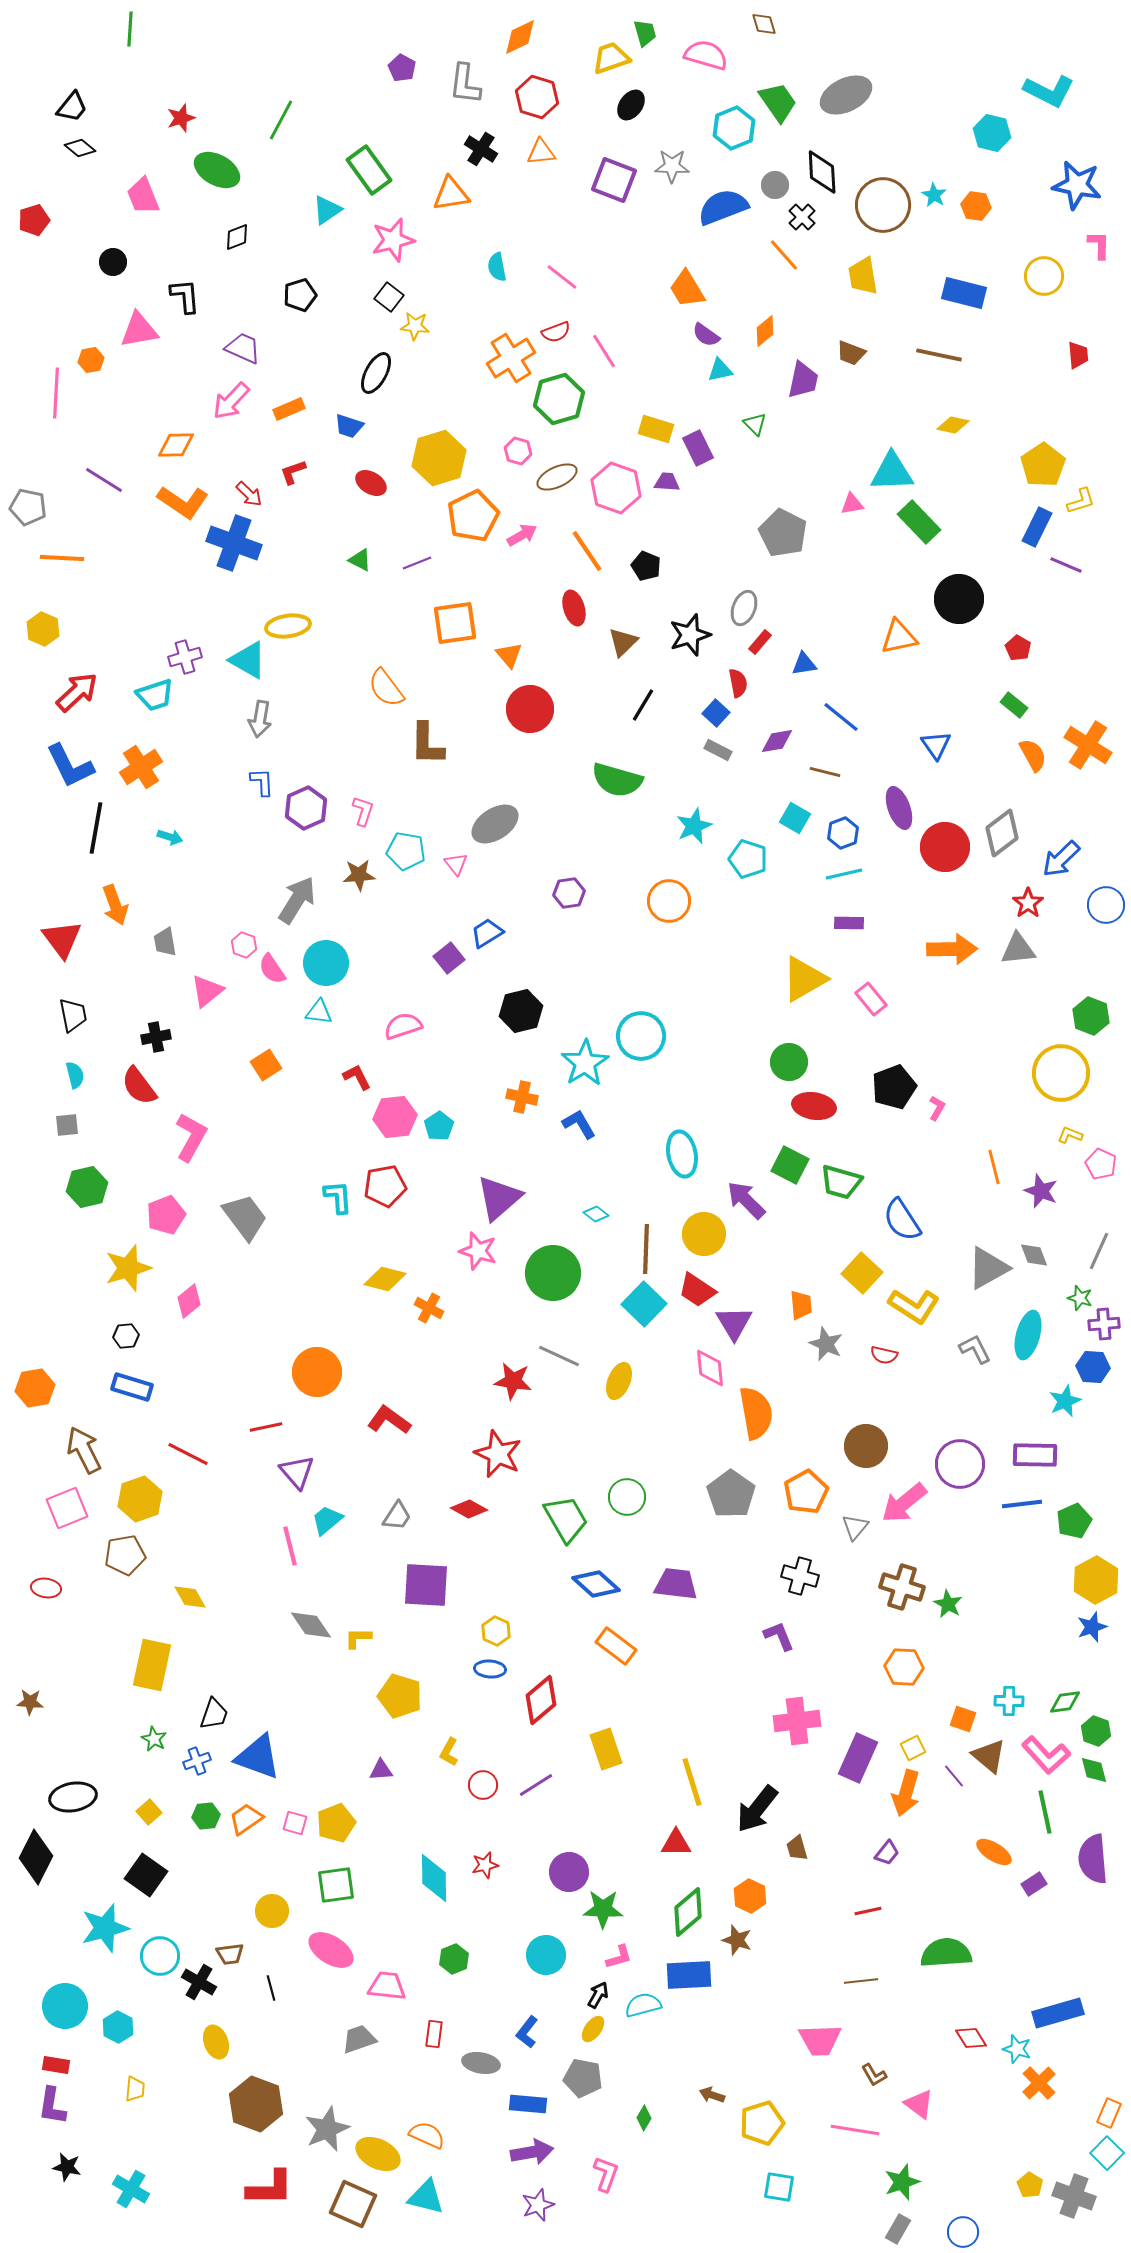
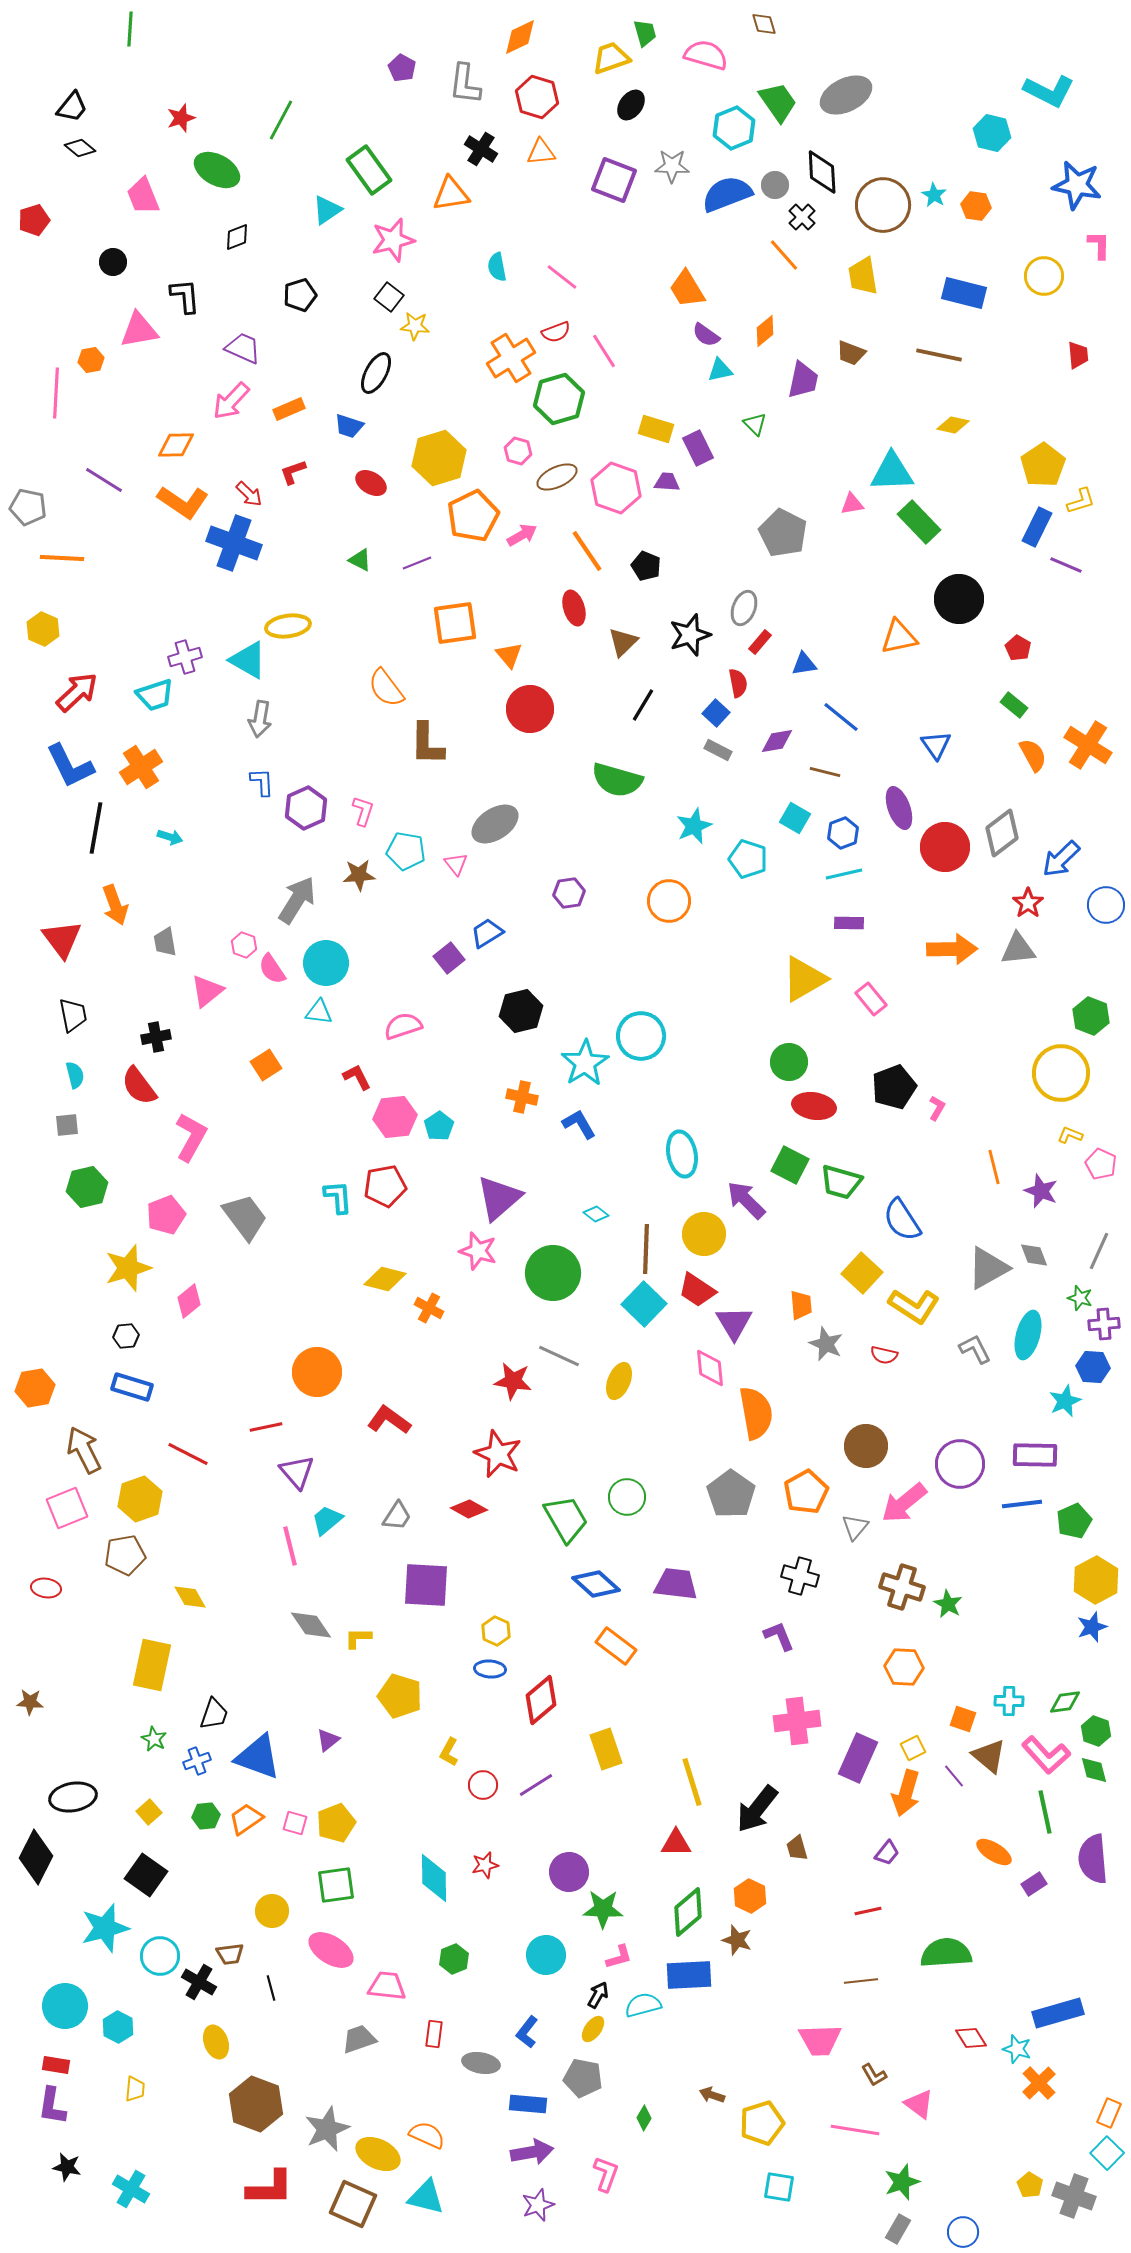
blue semicircle at (723, 207): moved 4 px right, 13 px up
purple triangle at (381, 1770): moved 53 px left, 30 px up; rotated 35 degrees counterclockwise
